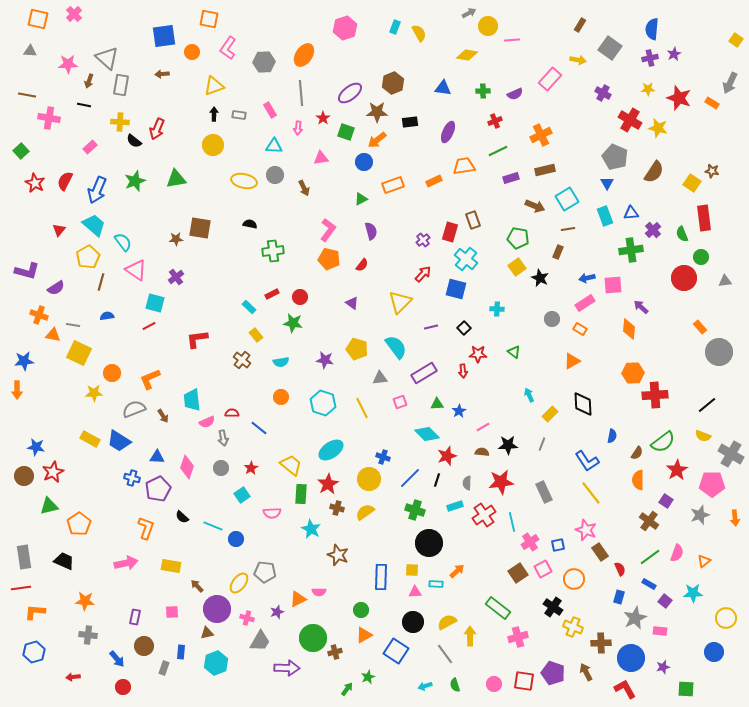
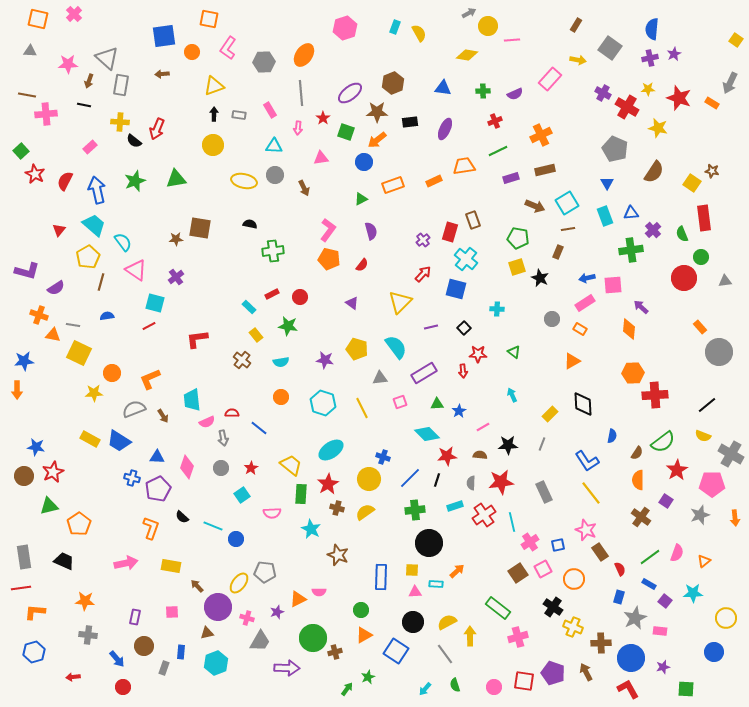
brown rectangle at (580, 25): moved 4 px left
pink cross at (49, 118): moved 3 px left, 4 px up; rotated 15 degrees counterclockwise
red cross at (630, 120): moved 3 px left, 13 px up
purple ellipse at (448, 132): moved 3 px left, 3 px up
gray pentagon at (615, 157): moved 8 px up
red star at (35, 183): moved 9 px up
blue arrow at (97, 190): rotated 144 degrees clockwise
cyan square at (567, 199): moved 4 px down
yellow square at (517, 267): rotated 18 degrees clockwise
green star at (293, 323): moved 5 px left, 3 px down
cyan arrow at (529, 395): moved 17 px left
brown semicircle at (482, 452): moved 2 px left, 3 px down
red star at (447, 456): rotated 12 degrees clockwise
gray semicircle at (467, 483): moved 4 px right
green cross at (415, 510): rotated 24 degrees counterclockwise
brown cross at (649, 521): moved 8 px left, 4 px up
orange L-shape at (146, 528): moved 5 px right
purple circle at (217, 609): moved 1 px right, 2 px up
pink circle at (494, 684): moved 3 px down
cyan arrow at (425, 686): moved 3 px down; rotated 32 degrees counterclockwise
red L-shape at (625, 689): moved 3 px right
